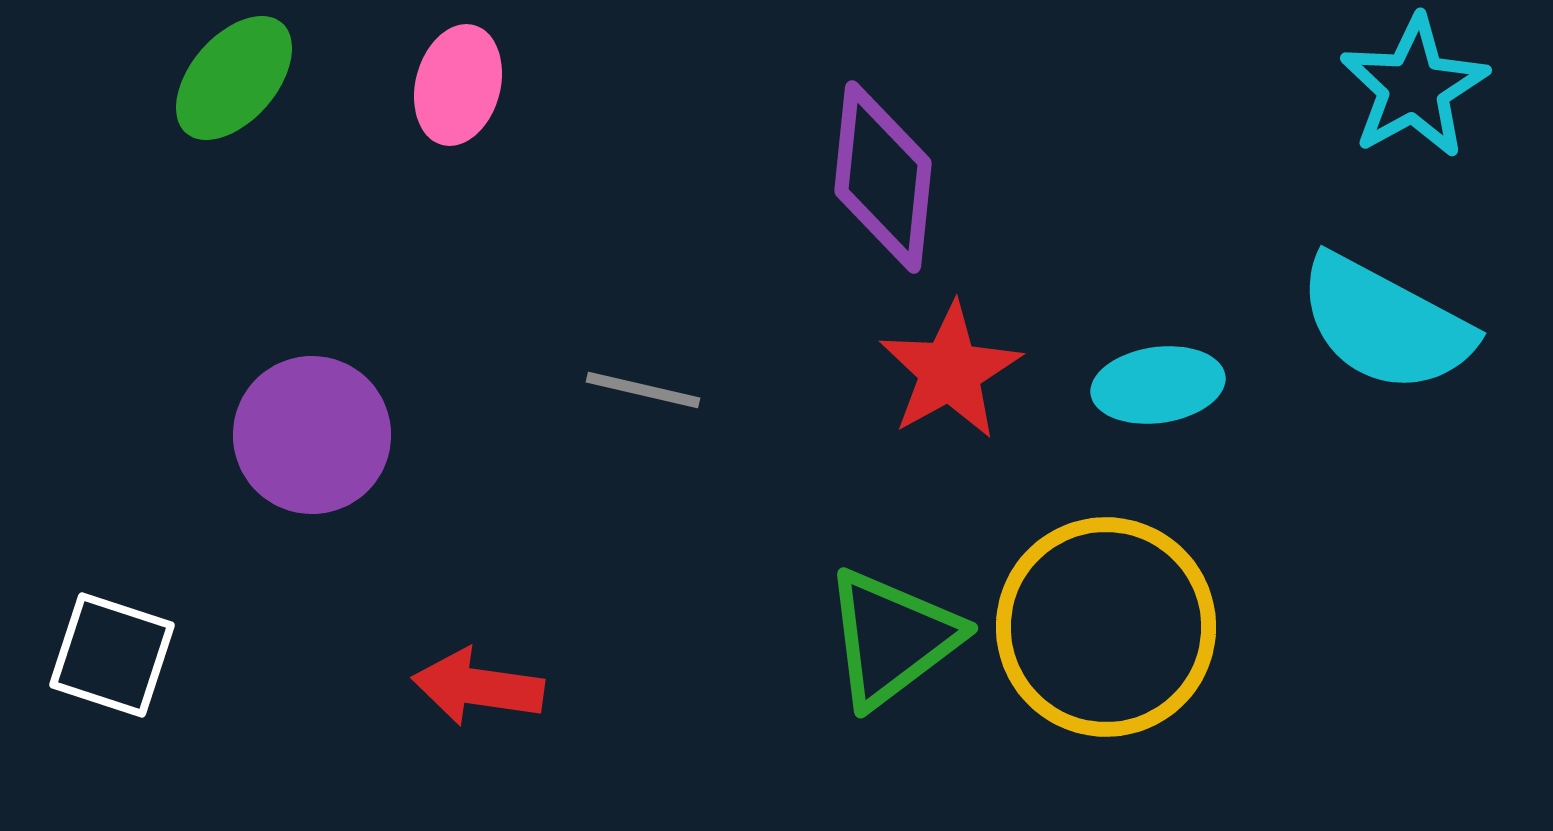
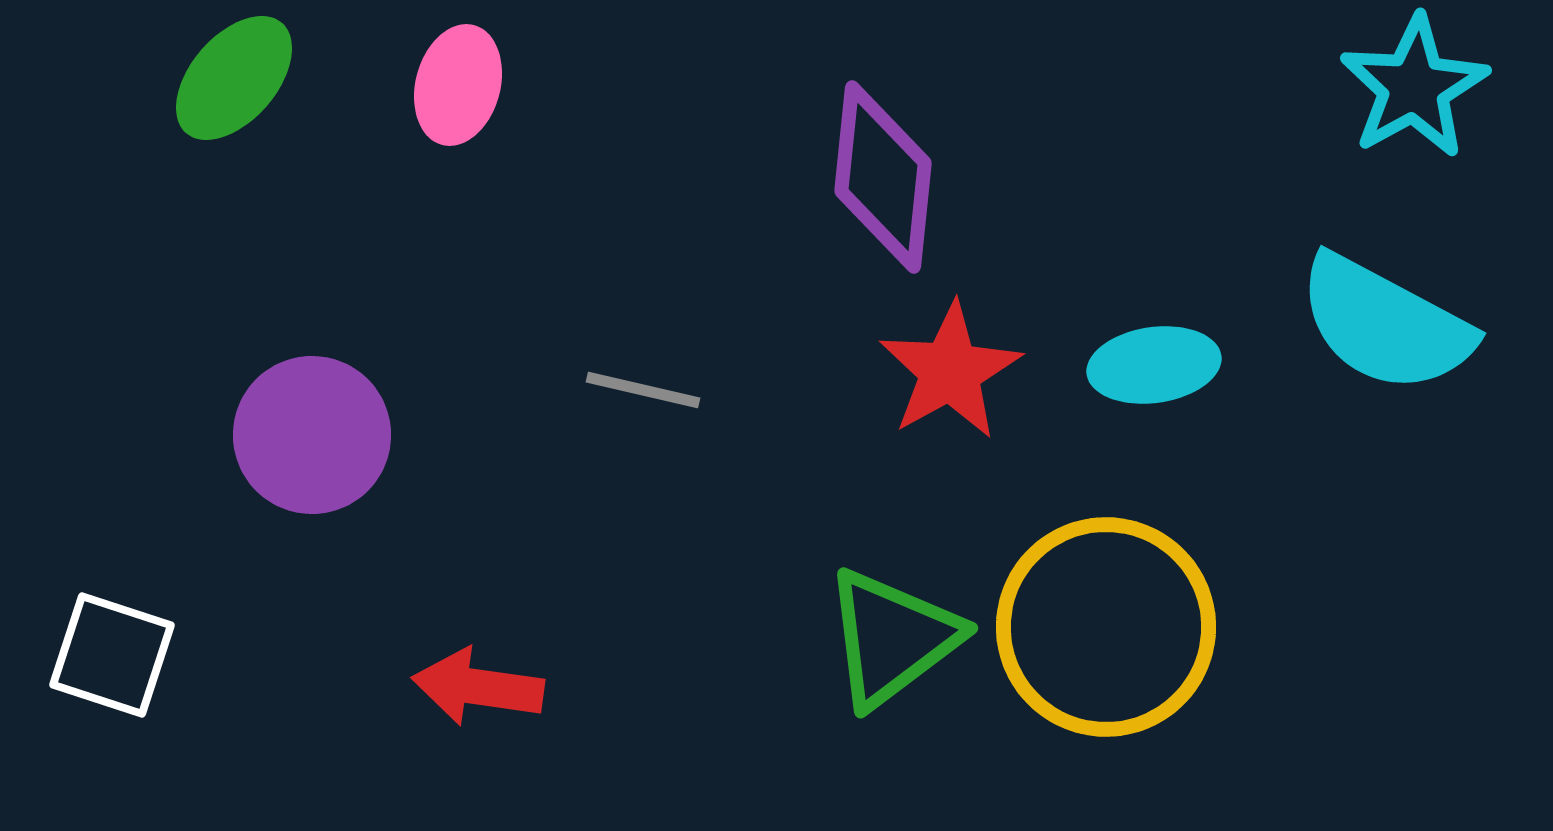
cyan ellipse: moved 4 px left, 20 px up
